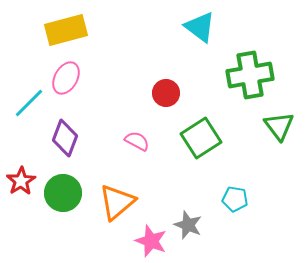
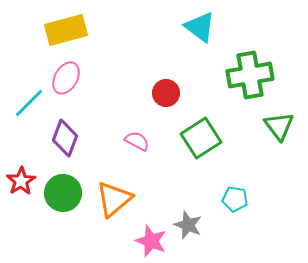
orange triangle: moved 3 px left, 3 px up
